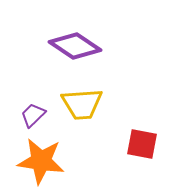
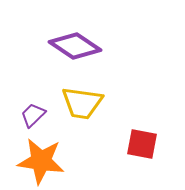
yellow trapezoid: moved 1 px up; rotated 12 degrees clockwise
